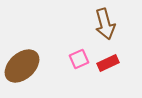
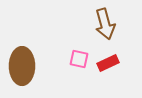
pink square: rotated 36 degrees clockwise
brown ellipse: rotated 48 degrees counterclockwise
